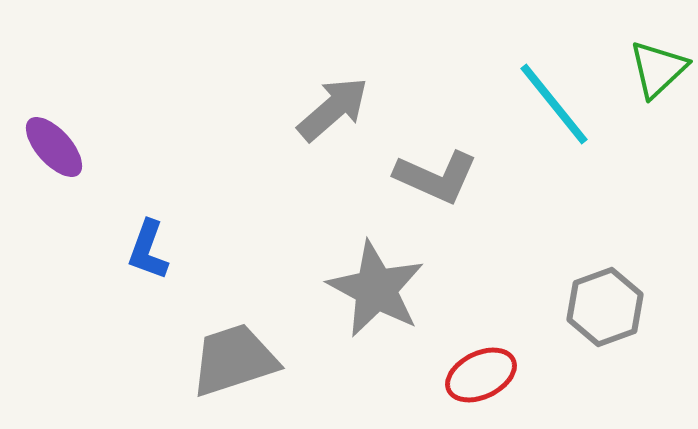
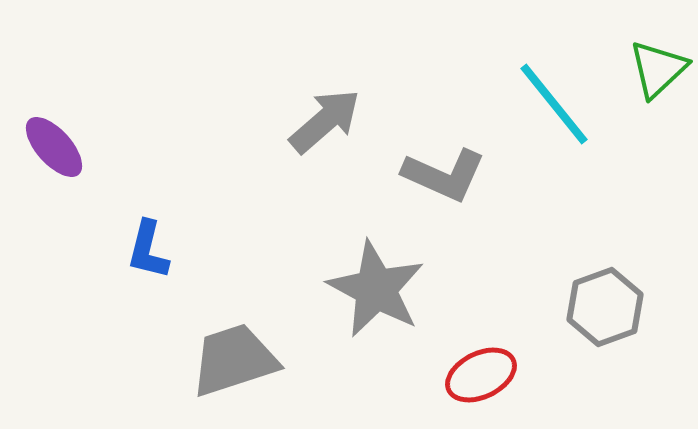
gray arrow: moved 8 px left, 12 px down
gray L-shape: moved 8 px right, 2 px up
blue L-shape: rotated 6 degrees counterclockwise
